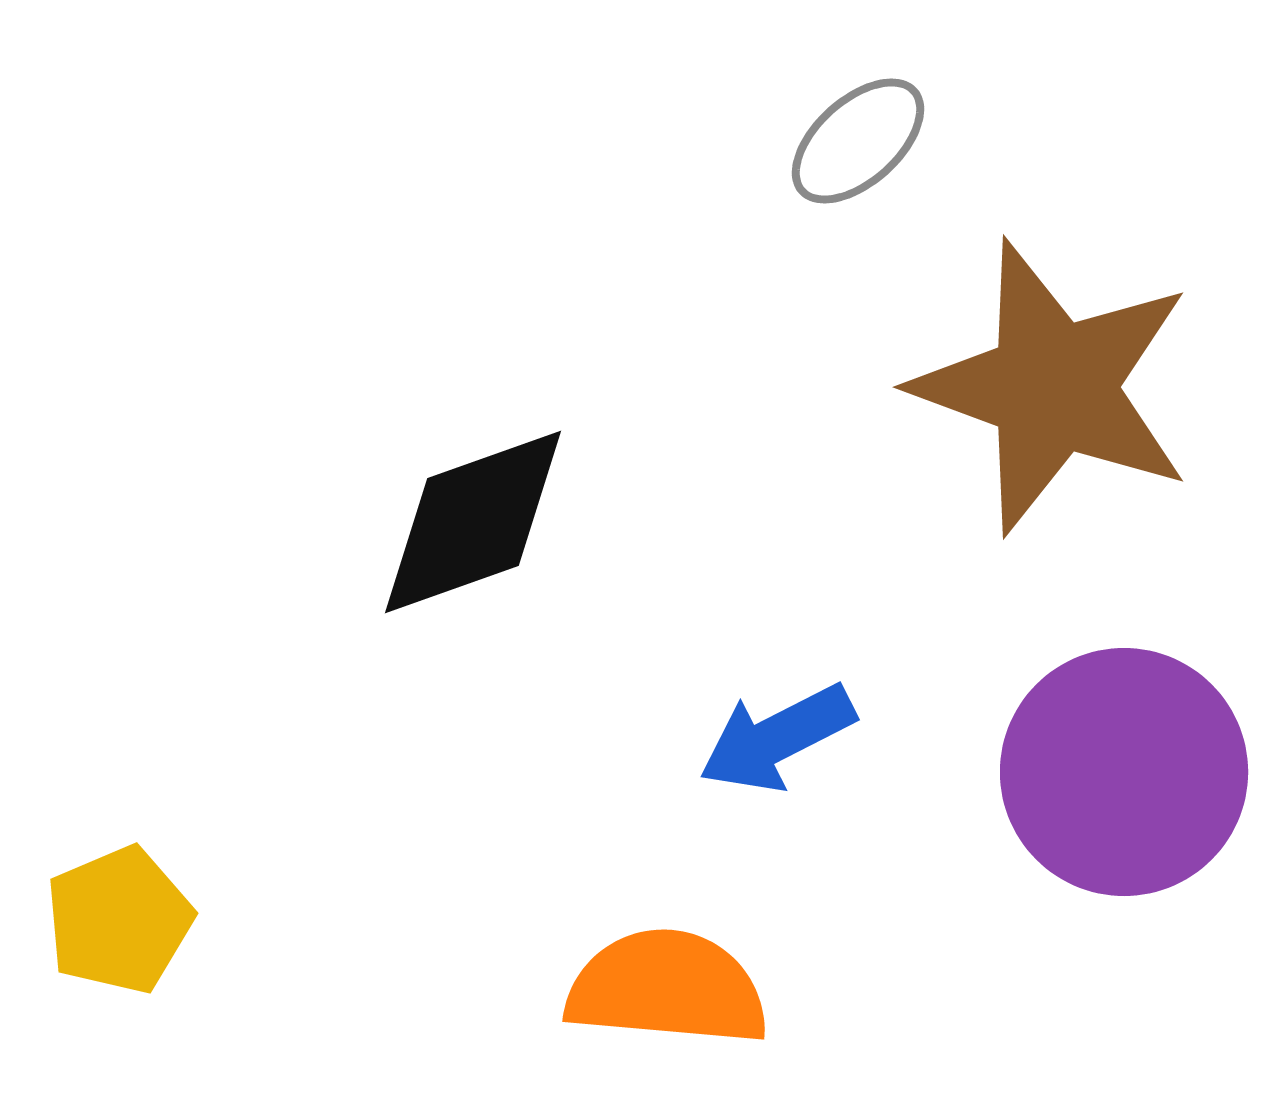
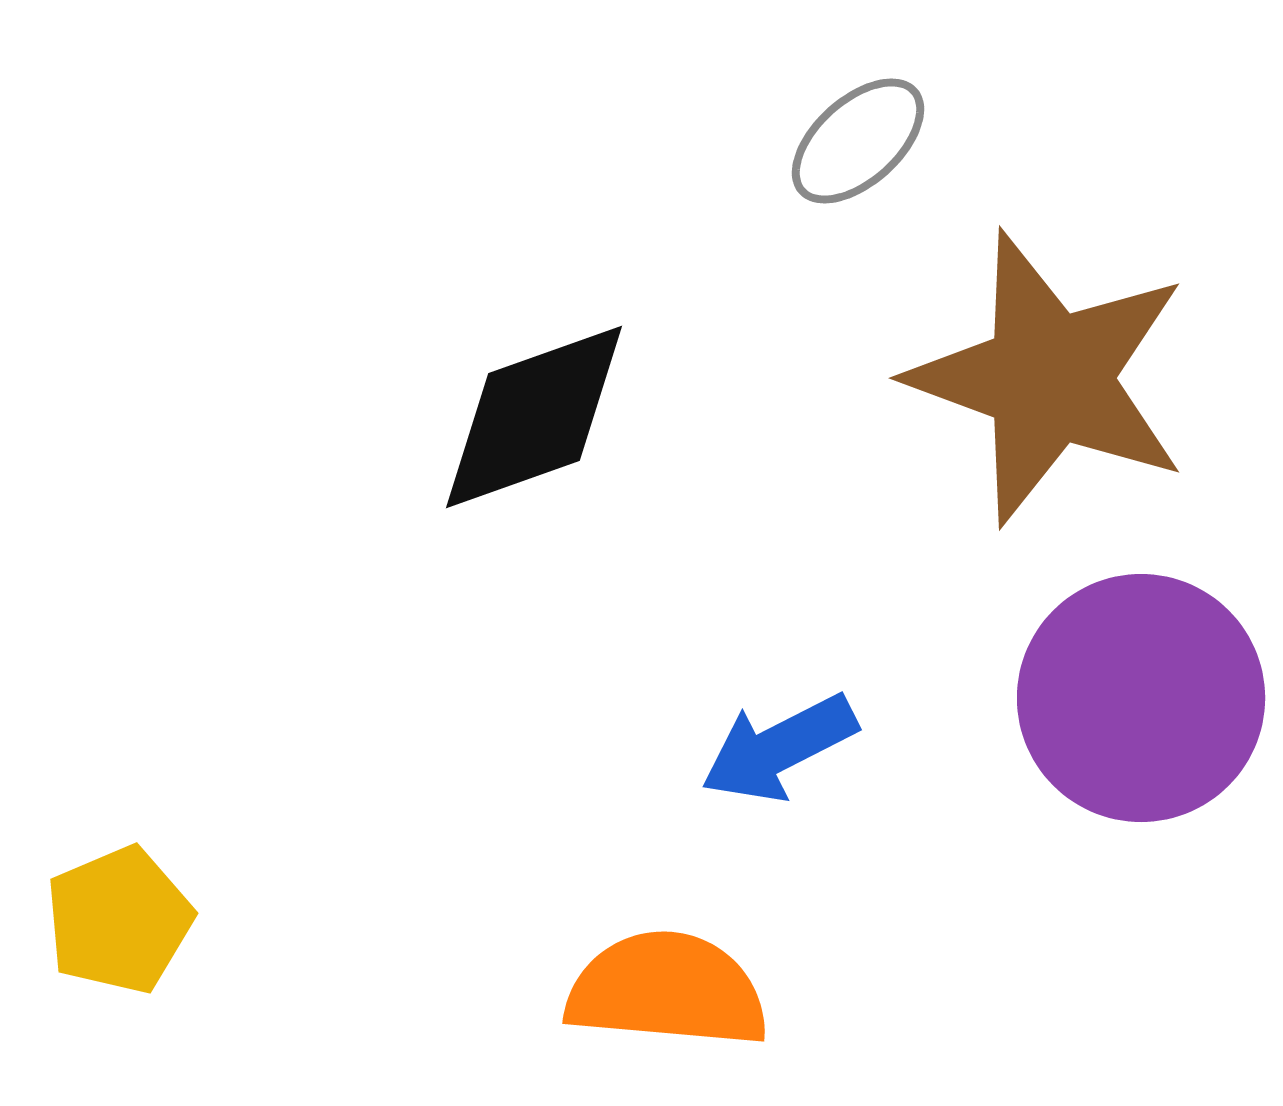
brown star: moved 4 px left, 9 px up
black diamond: moved 61 px right, 105 px up
blue arrow: moved 2 px right, 10 px down
purple circle: moved 17 px right, 74 px up
orange semicircle: moved 2 px down
